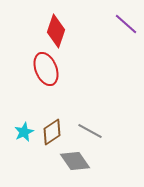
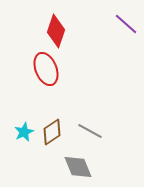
gray diamond: moved 3 px right, 6 px down; rotated 12 degrees clockwise
